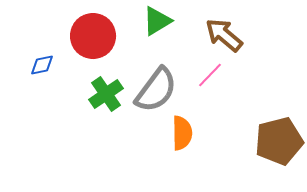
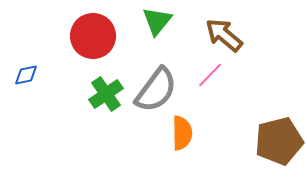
green triangle: rotated 20 degrees counterclockwise
blue diamond: moved 16 px left, 10 px down
